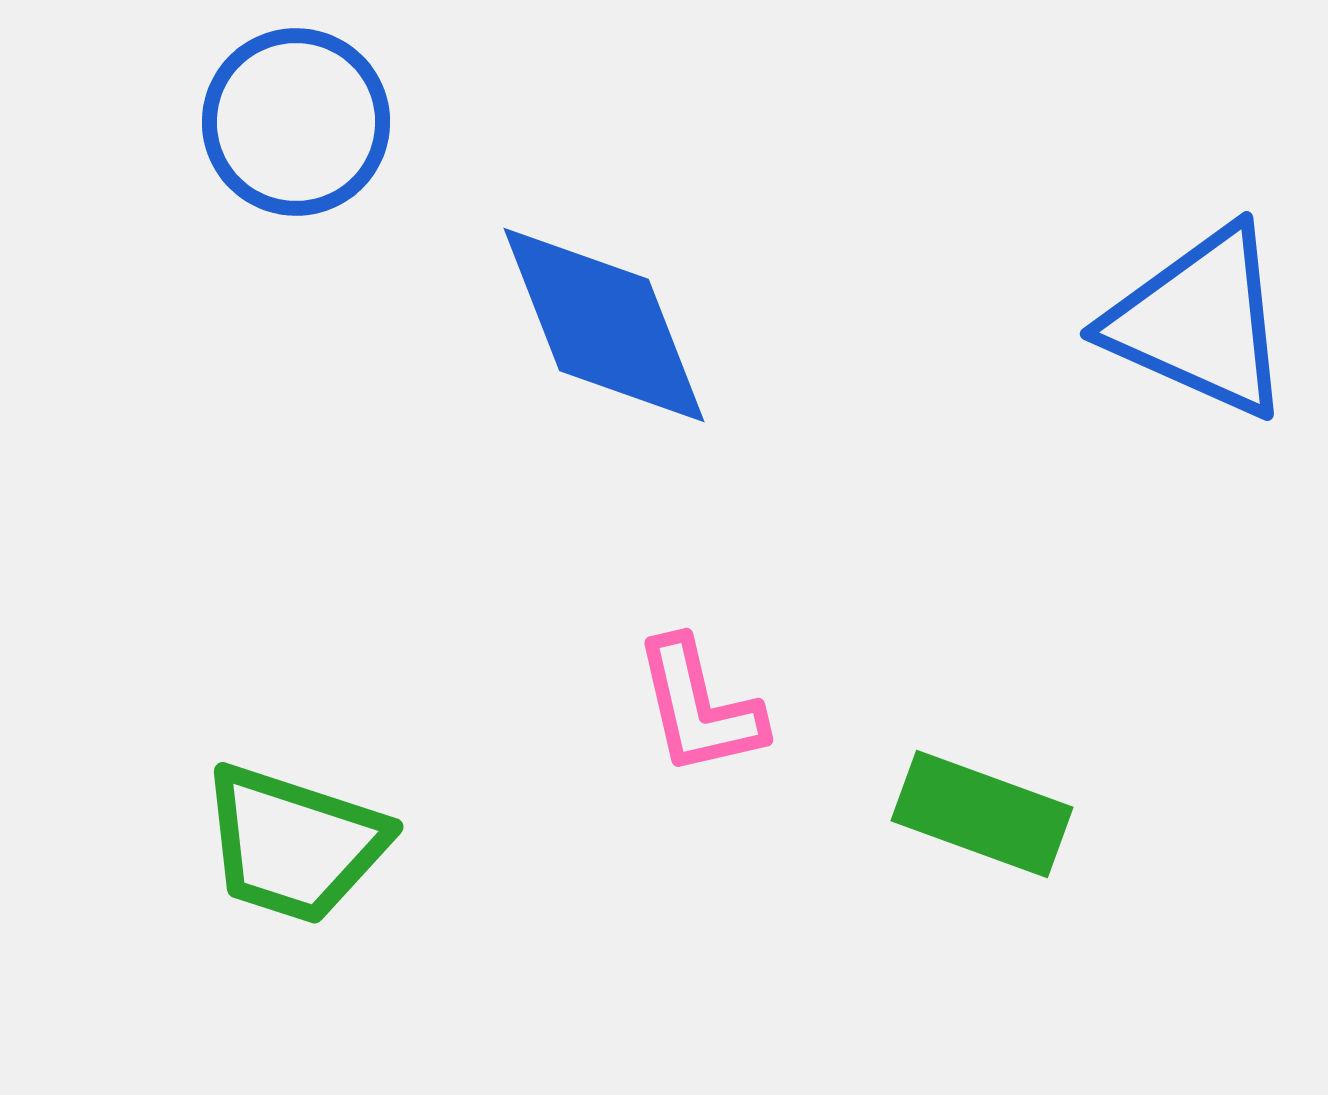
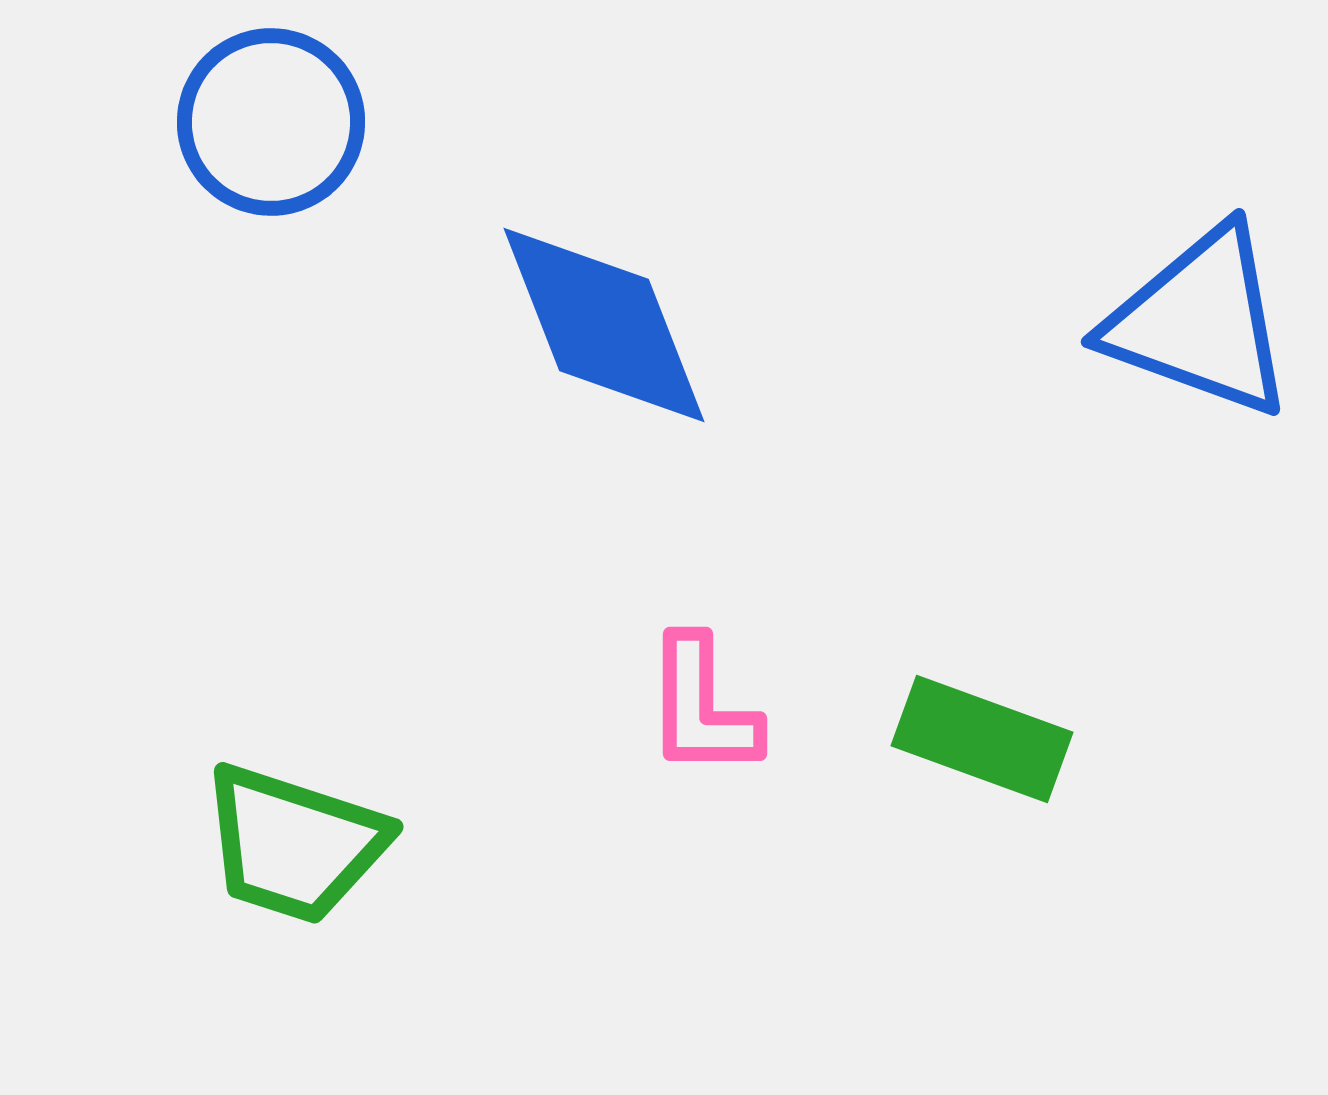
blue circle: moved 25 px left
blue triangle: rotated 4 degrees counterclockwise
pink L-shape: moved 3 px right; rotated 13 degrees clockwise
green rectangle: moved 75 px up
